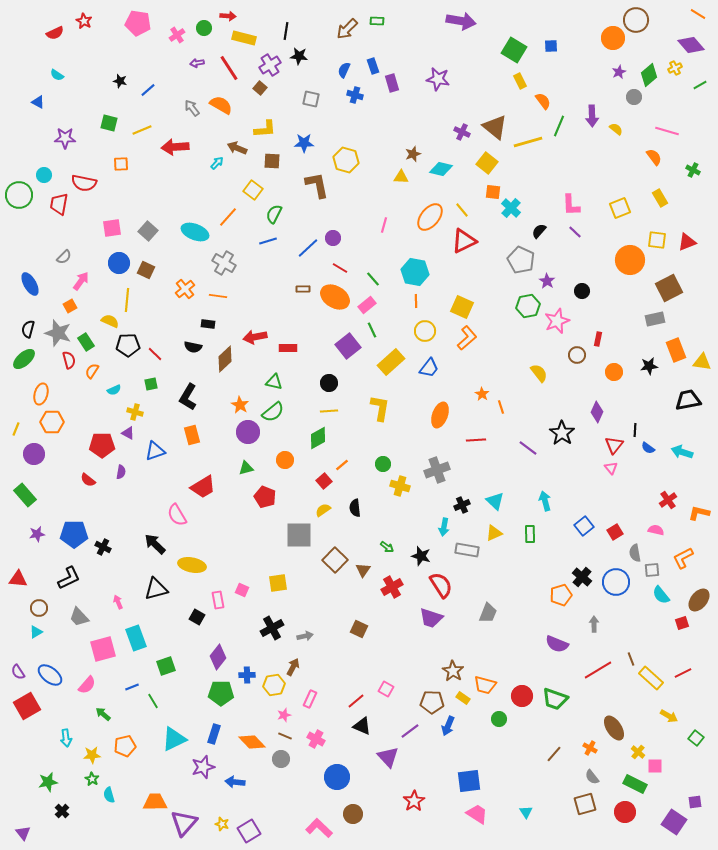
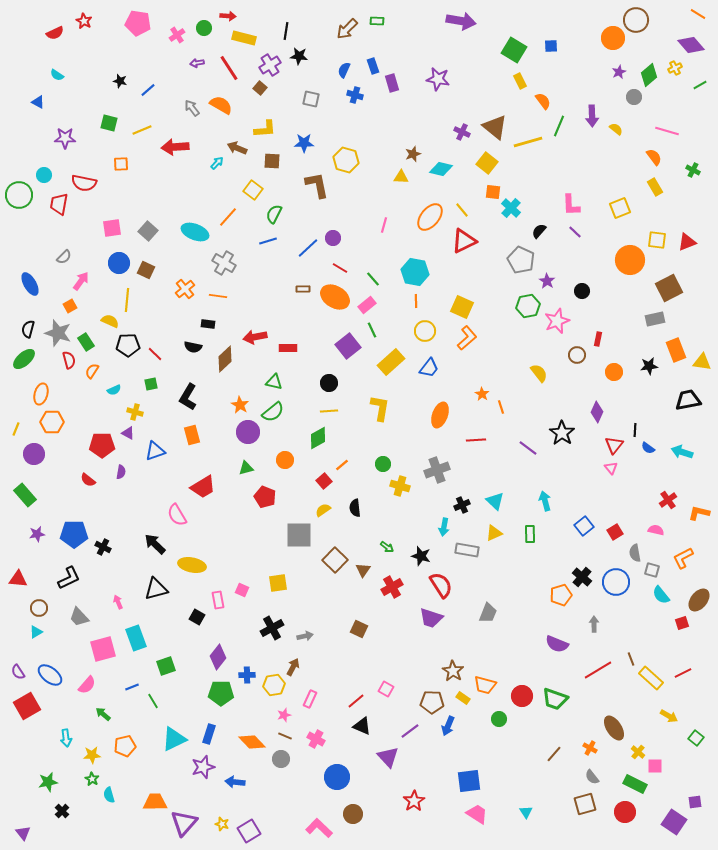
yellow rectangle at (660, 198): moved 5 px left, 11 px up
gray square at (652, 570): rotated 21 degrees clockwise
blue rectangle at (214, 734): moved 5 px left
